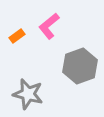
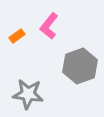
pink L-shape: rotated 12 degrees counterclockwise
gray star: rotated 8 degrees counterclockwise
